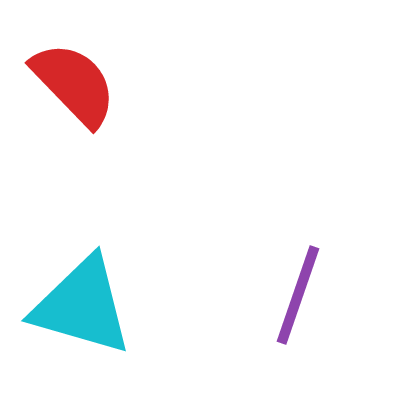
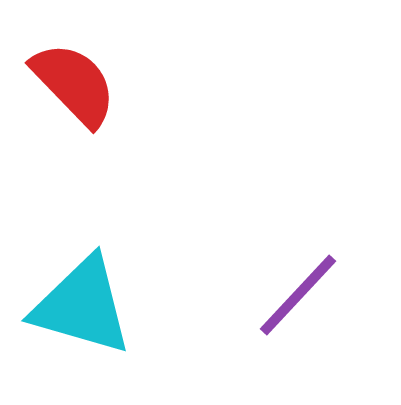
purple line: rotated 24 degrees clockwise
